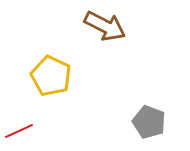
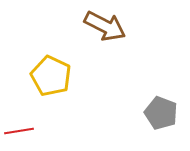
gray pentagon: moved 12 px right, 9 px up
red line: rotated 16 degrees clockwise
